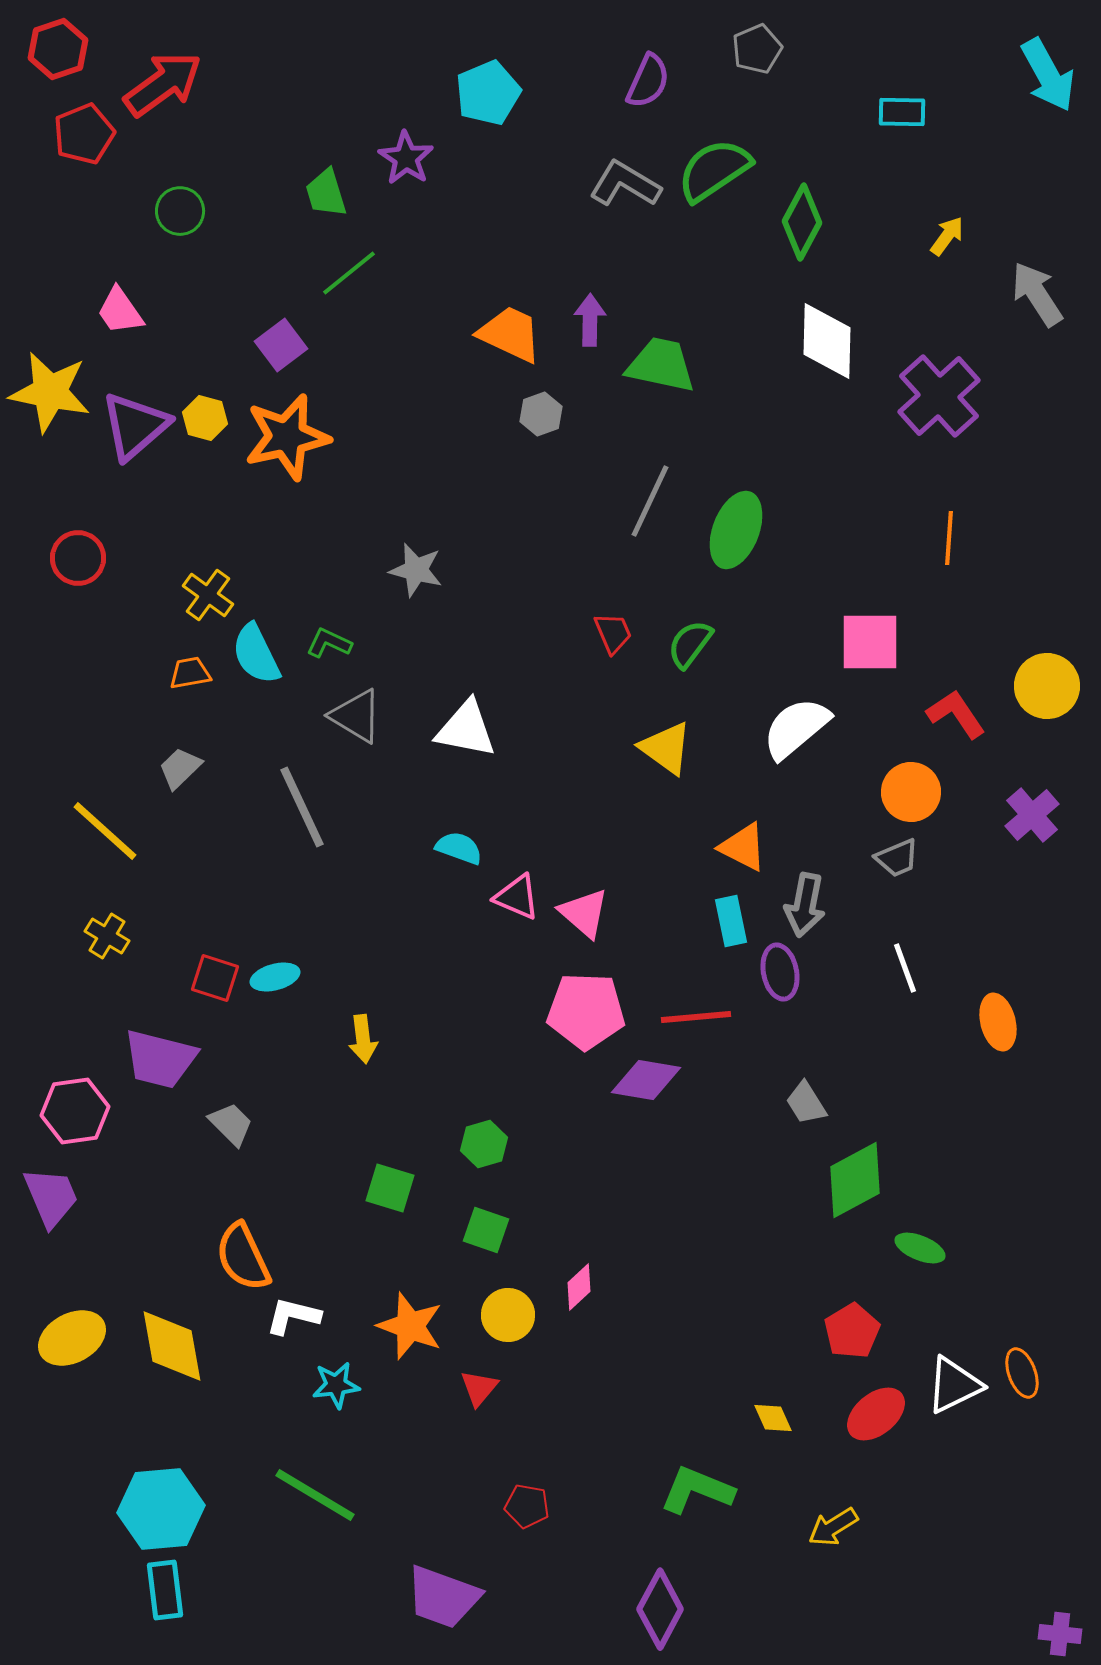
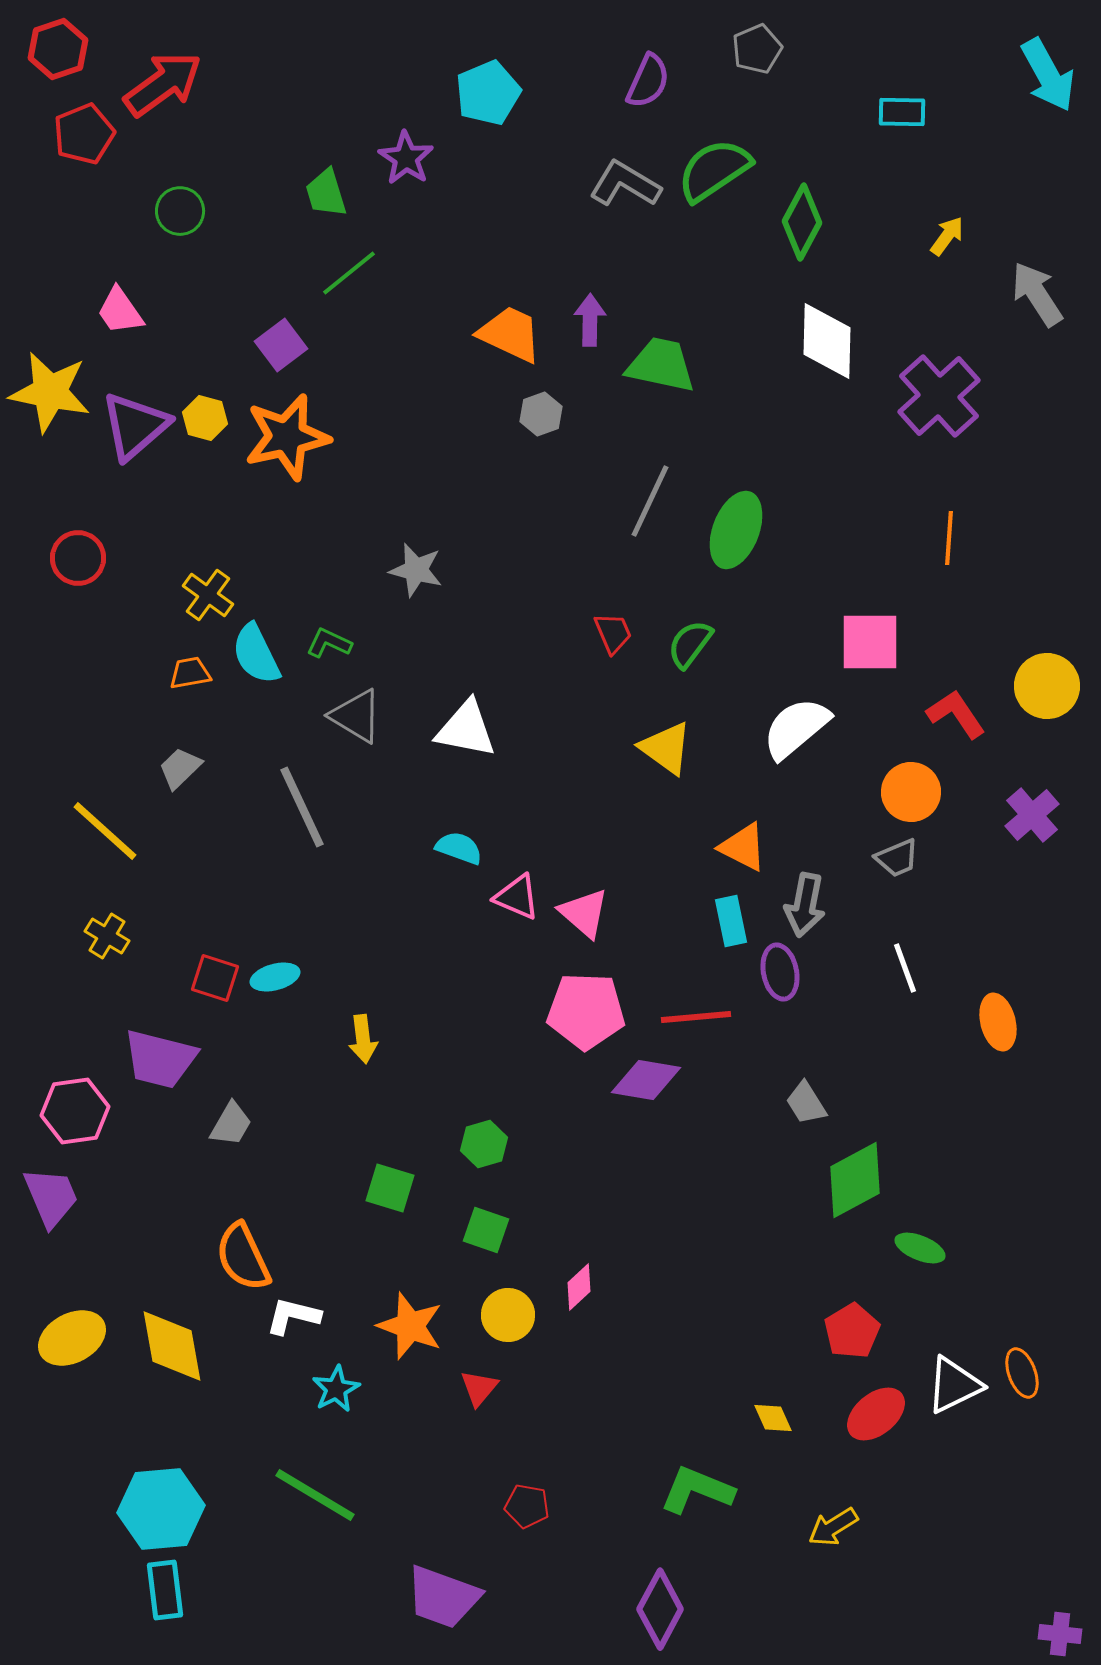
gray trapezoid at (231, 1124): rotated 75 degrees clockwise
cyan star at (336, 1385): moved 4 px down; rotated 21 degrees counterclockwise
